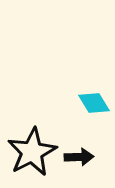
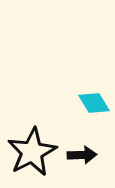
black arrow: moved 3 px right, 2 px up
